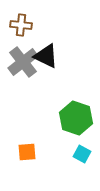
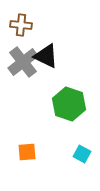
green hexagon: moved 7 px left, 14 px up
